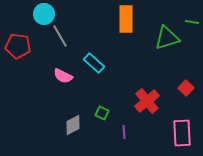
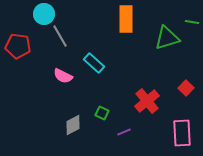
purple line: rotated 72 degrees clockwise
